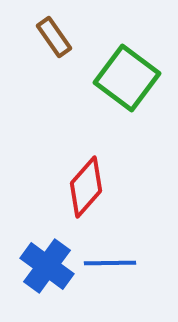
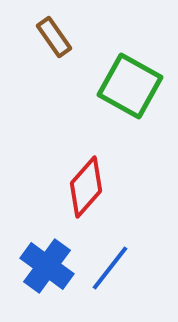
green square: moved 3 px right, 8 px down; rotated 8 degrees counterclockwise
blue line: moved 5 px down; rotated 51 degrees counterclockwise
